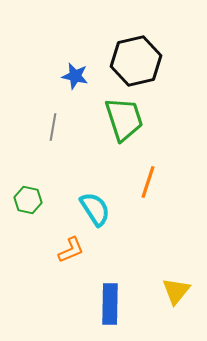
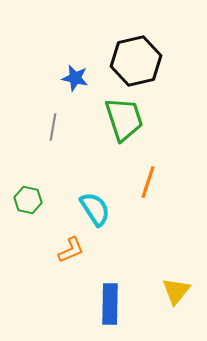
blue star: moved 2 px down
